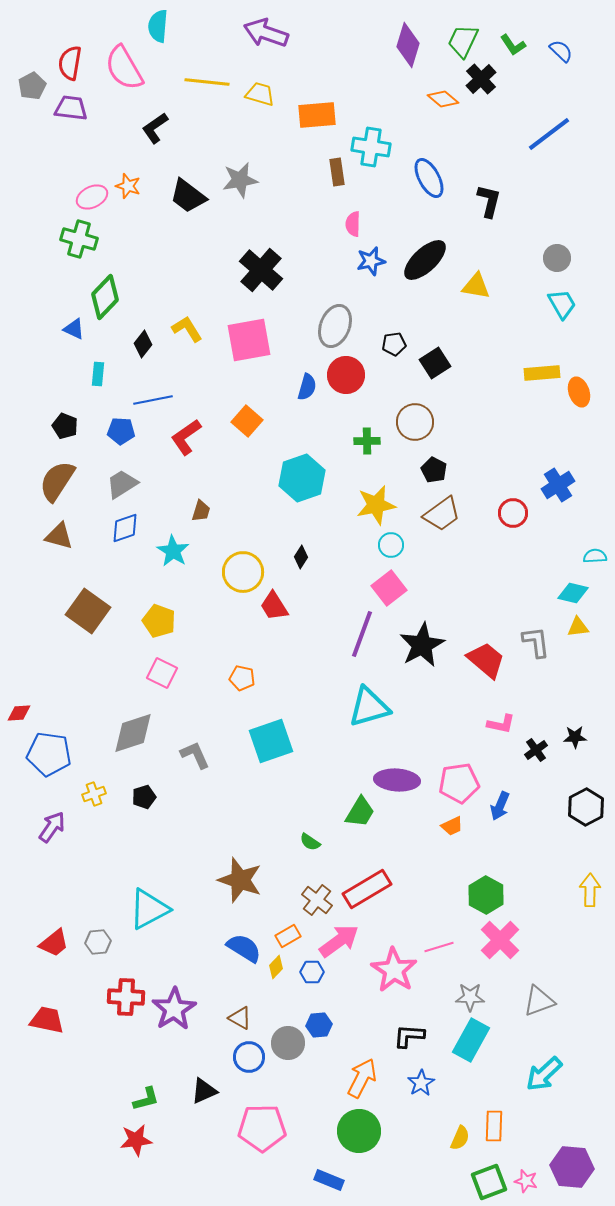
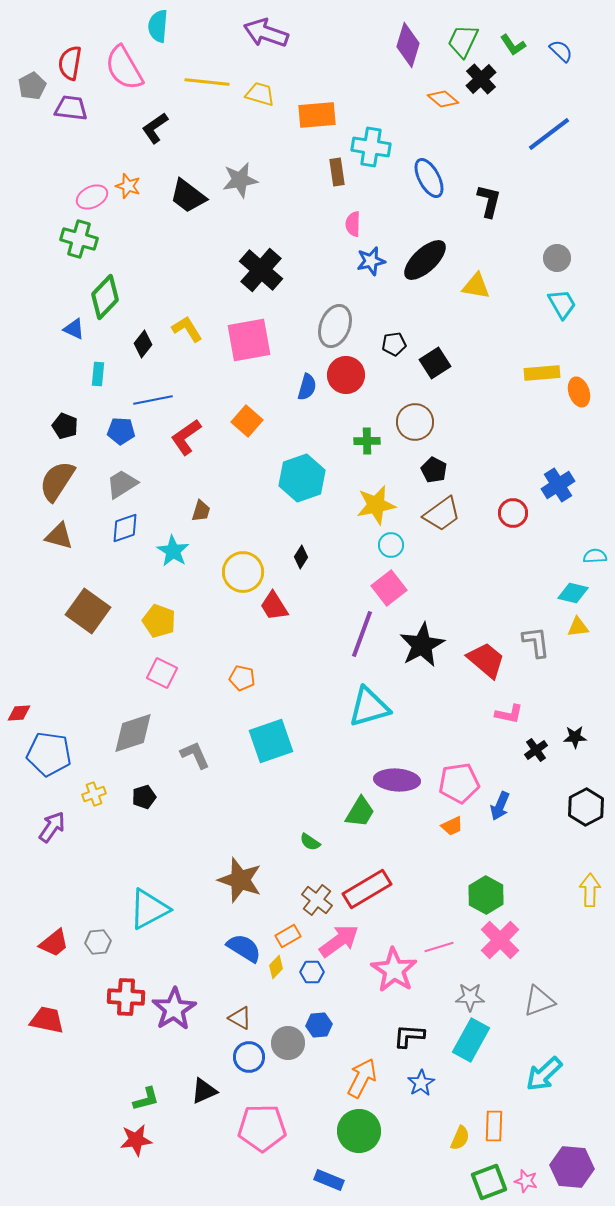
pink L-shape at (501, 724): moved 8 px right, 10 px up
